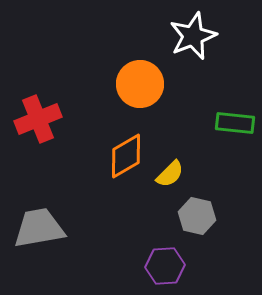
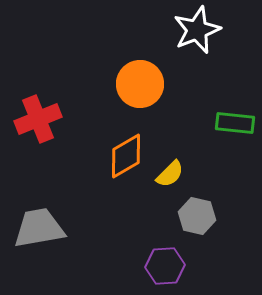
white star: moved 4 px right, 6 px up
